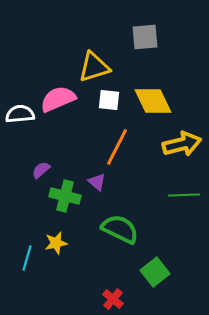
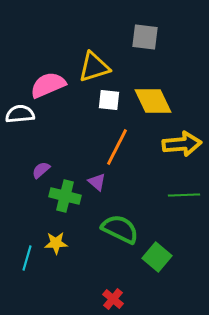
gray square: rotated 12 degrees clockwise
pink semicircle: moved 10 px left, 14 px up
yellow arrow: rotated 9 degrees clockwise
yellow star: rotated 10 degrees clockwise
green square: moved 2 px right, 15 px up; rotated 12 degrees counterclockwise
